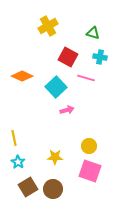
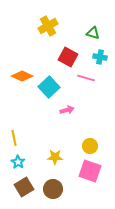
cyan square: moved 7 px left
yellow circle: moved 1 px right
brown square: moved 4 px left
